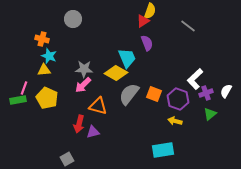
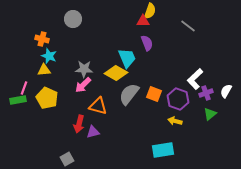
red triangle: rotated 32 degrees clockwise
